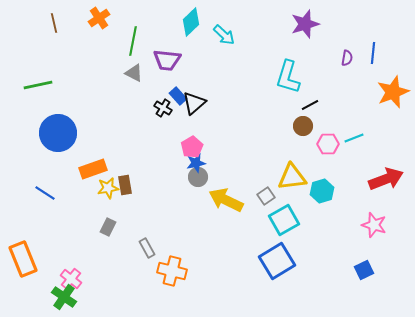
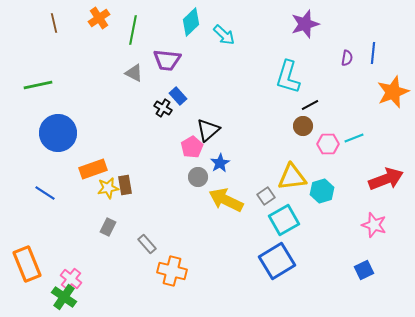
green line at (133, 41): moved 11 px up
black triangle at (194, 103): moved 14 px right, 27 px down
blue star at (196, 163): moved 24 px right; rotated 18 degrees counterclockwise
gray rectangle at (147, 248): moved 4 px up; rotated 12 degrees counterclockwise
orange rectangle at (23, 259): moved 4 px right, 5 px down
